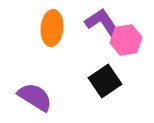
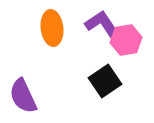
purple L-shape: moved 2 px down
orange ellipse: rotated 12 degrees counterclockwise
purple semicircle: moved 12 px left, 1 px up; rotated 147 degrees counterclockwise
